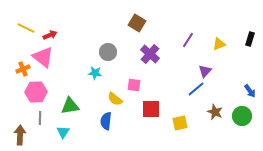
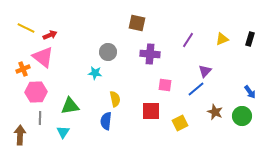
brown square: rotated 18 degrees counterclockwise
yellow triangle: moved 3 px right, 5 px up
purple cross: rotated 36 degrees counterclockwise
pink square: moved 31 px right
blue arrow: moved 1 px down
yellow semicircle: rotated 140 degrees counterclockwise
red square: moved 2 px down
yellow square: rotated 14 degrees counterclockwise
